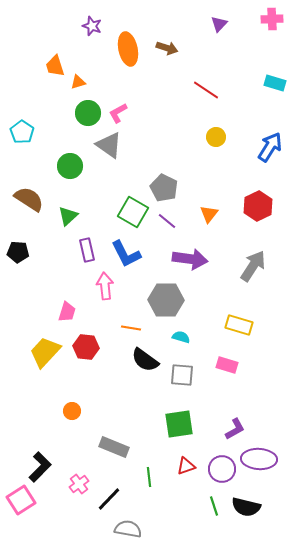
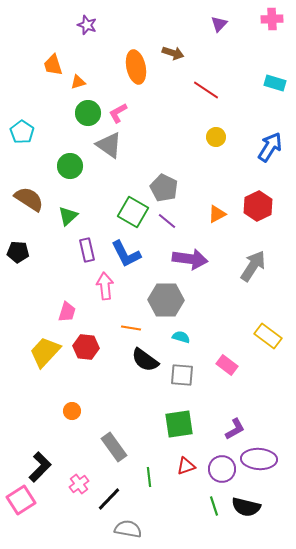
purple star at (92, 26): moved 5 px left, 1 px up
brown arrow at (167, 48): moved 6 px right, 5 px down
orange ellipse at (128, 49): moved 8 px right, 18 px down
orange trapezoid at (55, 66): moved 2 px left, 1 px up
orange triangle at (209, 214): moved 8 px right; rotated 24 degrees clockwise
yellow rectangle at (239, 325): moved 29 px right, 11 px down; rotated 20 degrees clockwise
pink rectangle at (227, 365): rotated 20 degrees clockwise
gray rectangle at (114, 447): rotated 32 degrees clockwise
